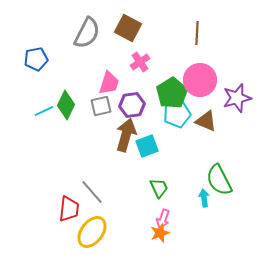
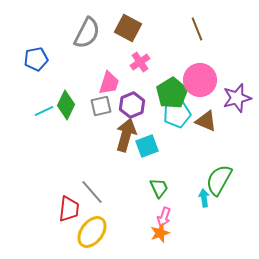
brown line: moved 4 px up; rotated 25 degrees counterclockwise
purple hexagon: rotated 15 degrees counterclockwise
green semicircle: rotated 56 degrees clockwise
pink arrow: moved 1 px right, 2 px up
